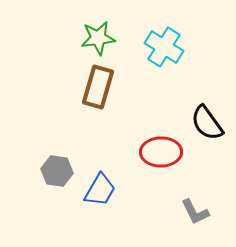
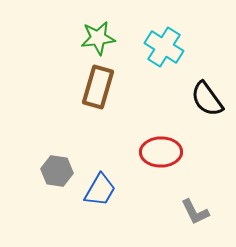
black semicircle: moved 24 px up
